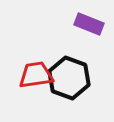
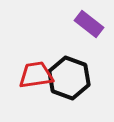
purple rectangle: rotated 16 degrees clockwise
